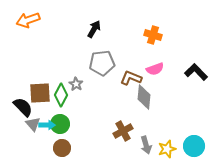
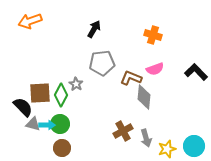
orange arrow: moved 2 px right, 1 px down
gray triangle: rotated 35 degrees counterclockwise
gray arrow: moved 7 px up
